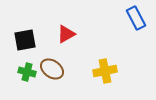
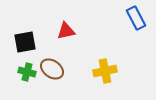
red triangle: moved 3 px up; rotated 18 degrees clockwise
black square: moved 2 px down
